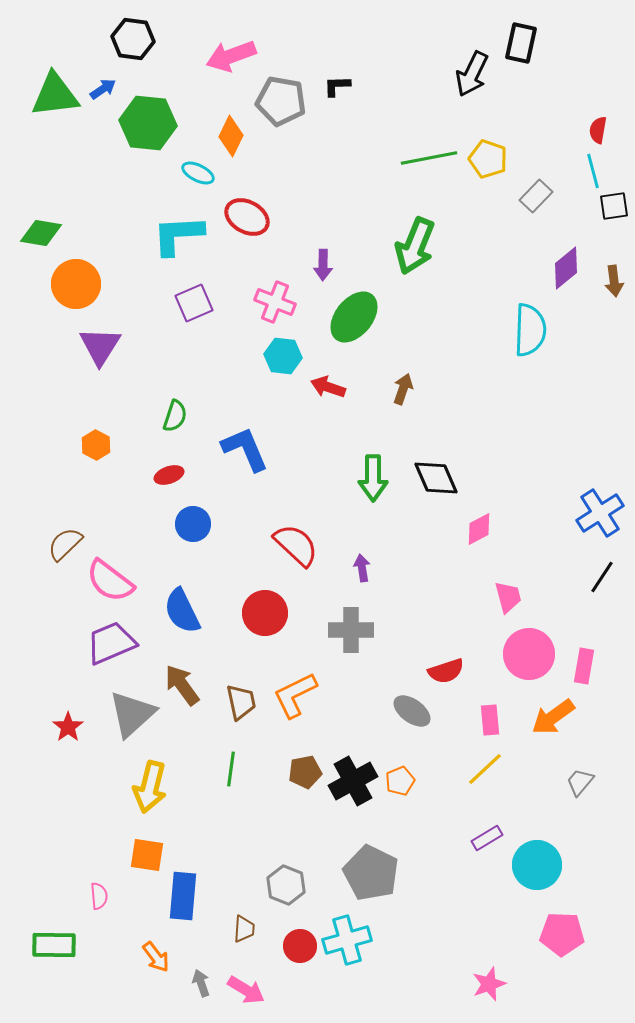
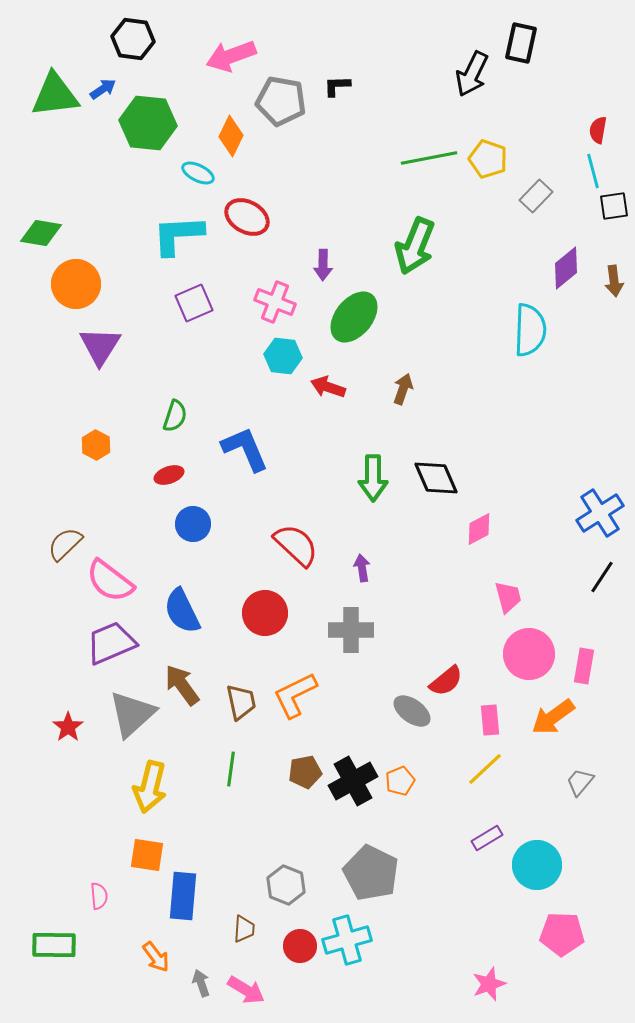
red semicircle at (446, 671): moved 10 px down; rotated 21 degrees counterclockwise
